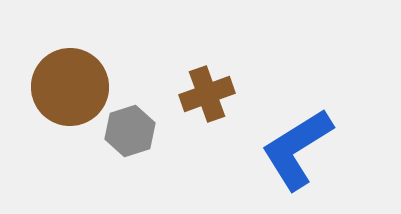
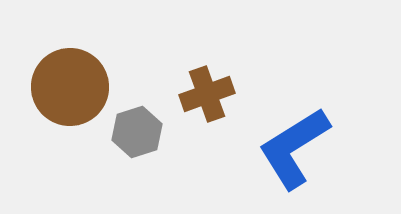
gray hexagon: moved 7 px right, 1 px down
blue L-shape: moved 3 px left, 1 px up
